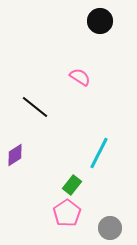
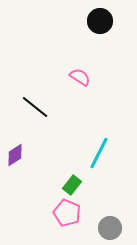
pink pentagon: rotated 16 degrees counterclockwise
